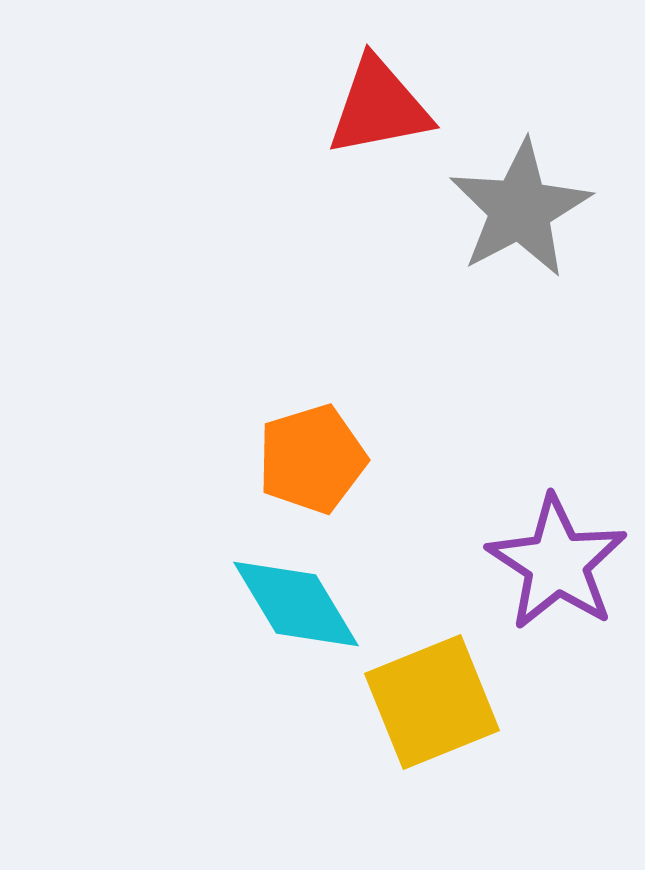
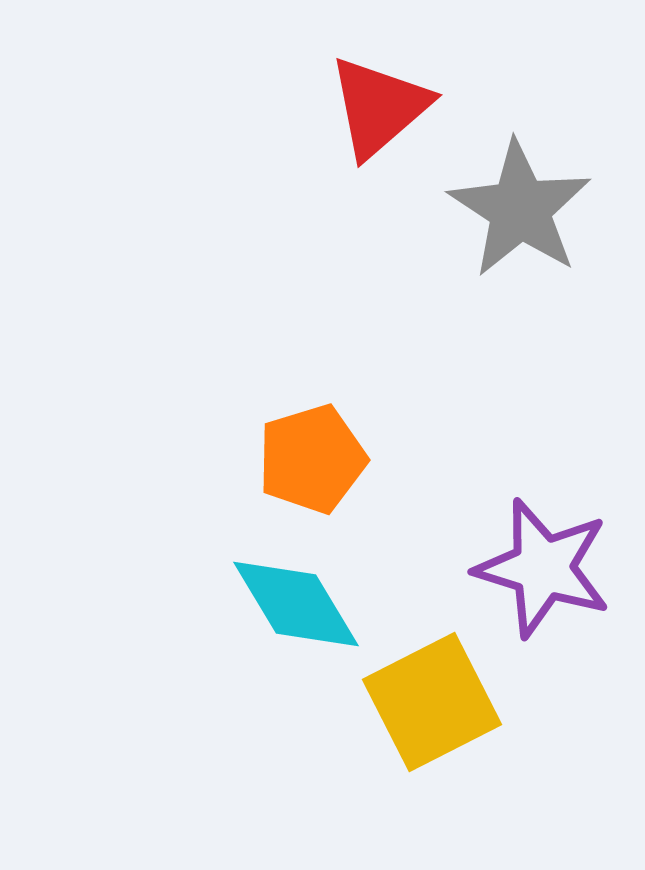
red triangle: rotated 30 degrees counterclockwise
gray star: rotated 11 degrees counterclockwise
purple star: moved 14 px left, 5 px down; rotated 16 degrees counterclockwise
yellow square: rotated 5 degrees counterclockwise
